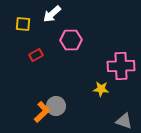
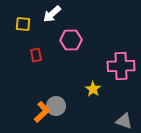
red rectangle: rotated 72 degrees counterclockwise
yellow star: moved 8 px left; rotated 28 degrees clockwise
